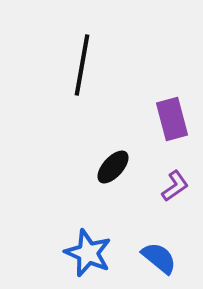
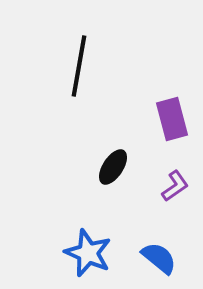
black line: moved 3 px left, 1 px down
black ellipse: rotated 9 degrees counterclockwise
